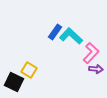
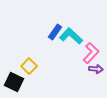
yellow square: moved 4 px up; rotated 14 degrees clockwise
